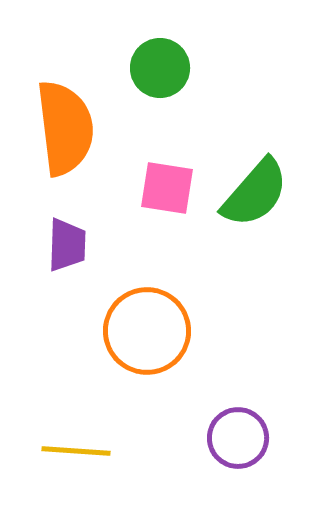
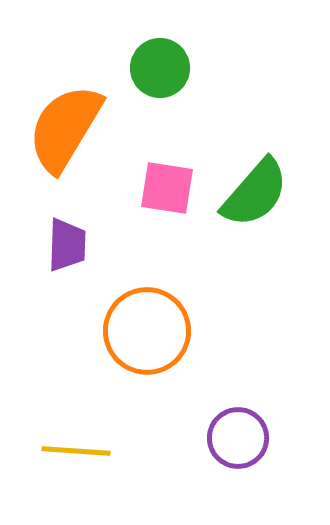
orange semicircle: rotated 142 degrees counterclockwise
